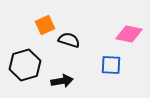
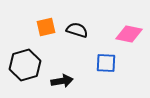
orange square: moved 1 px right, 2 px down; rotated 12 degrees clockwise
black semicircle: moved 8 px right, 10 px up
blue square: moved 5 px left, 2 px up
